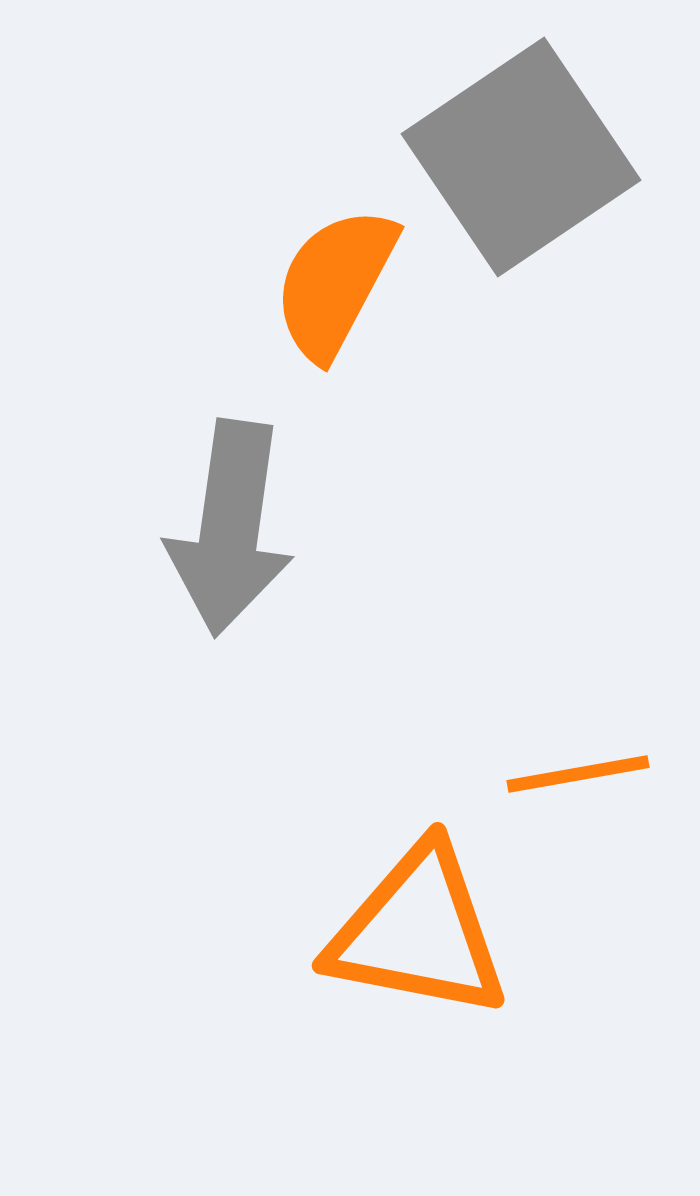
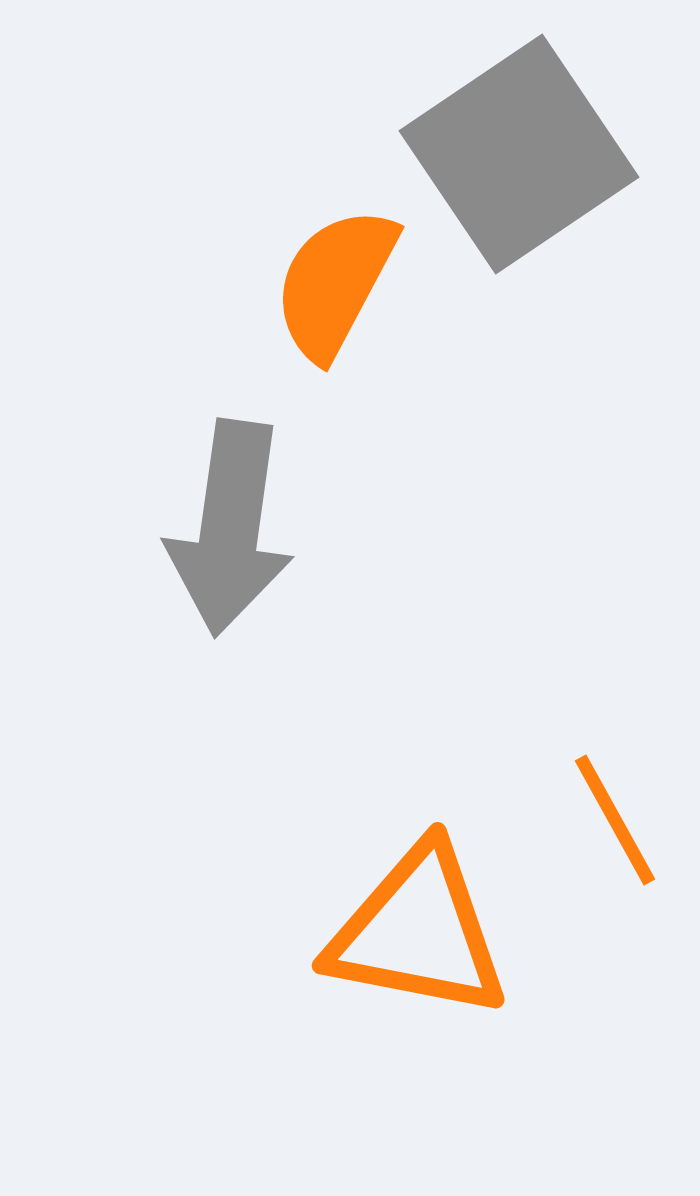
gray square: moved 2 px left, 3 px up
orange line: moved 37 px right, 46 px down; rotated 71 degrees clockwise
